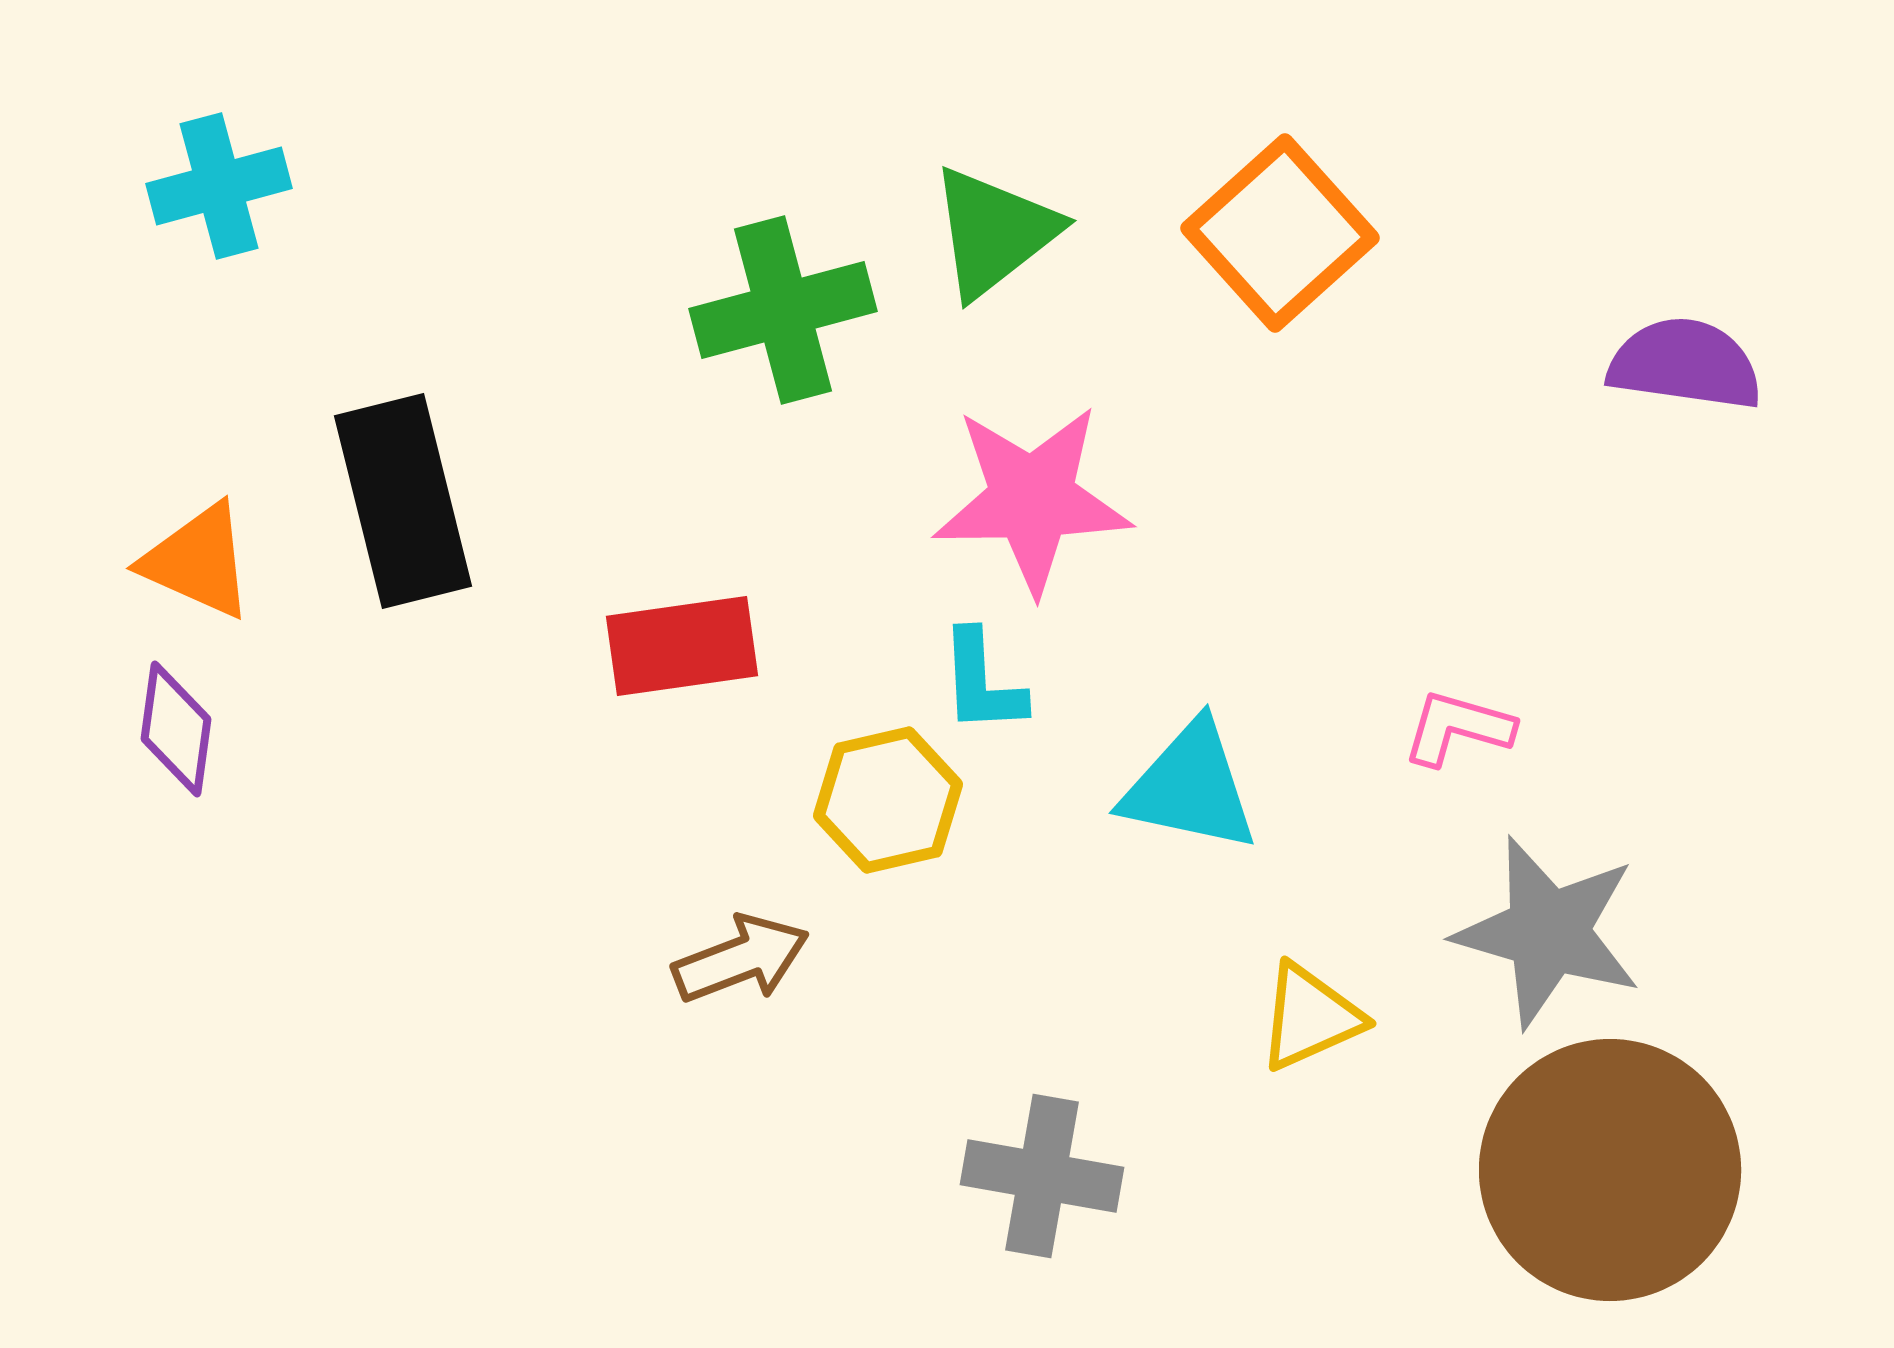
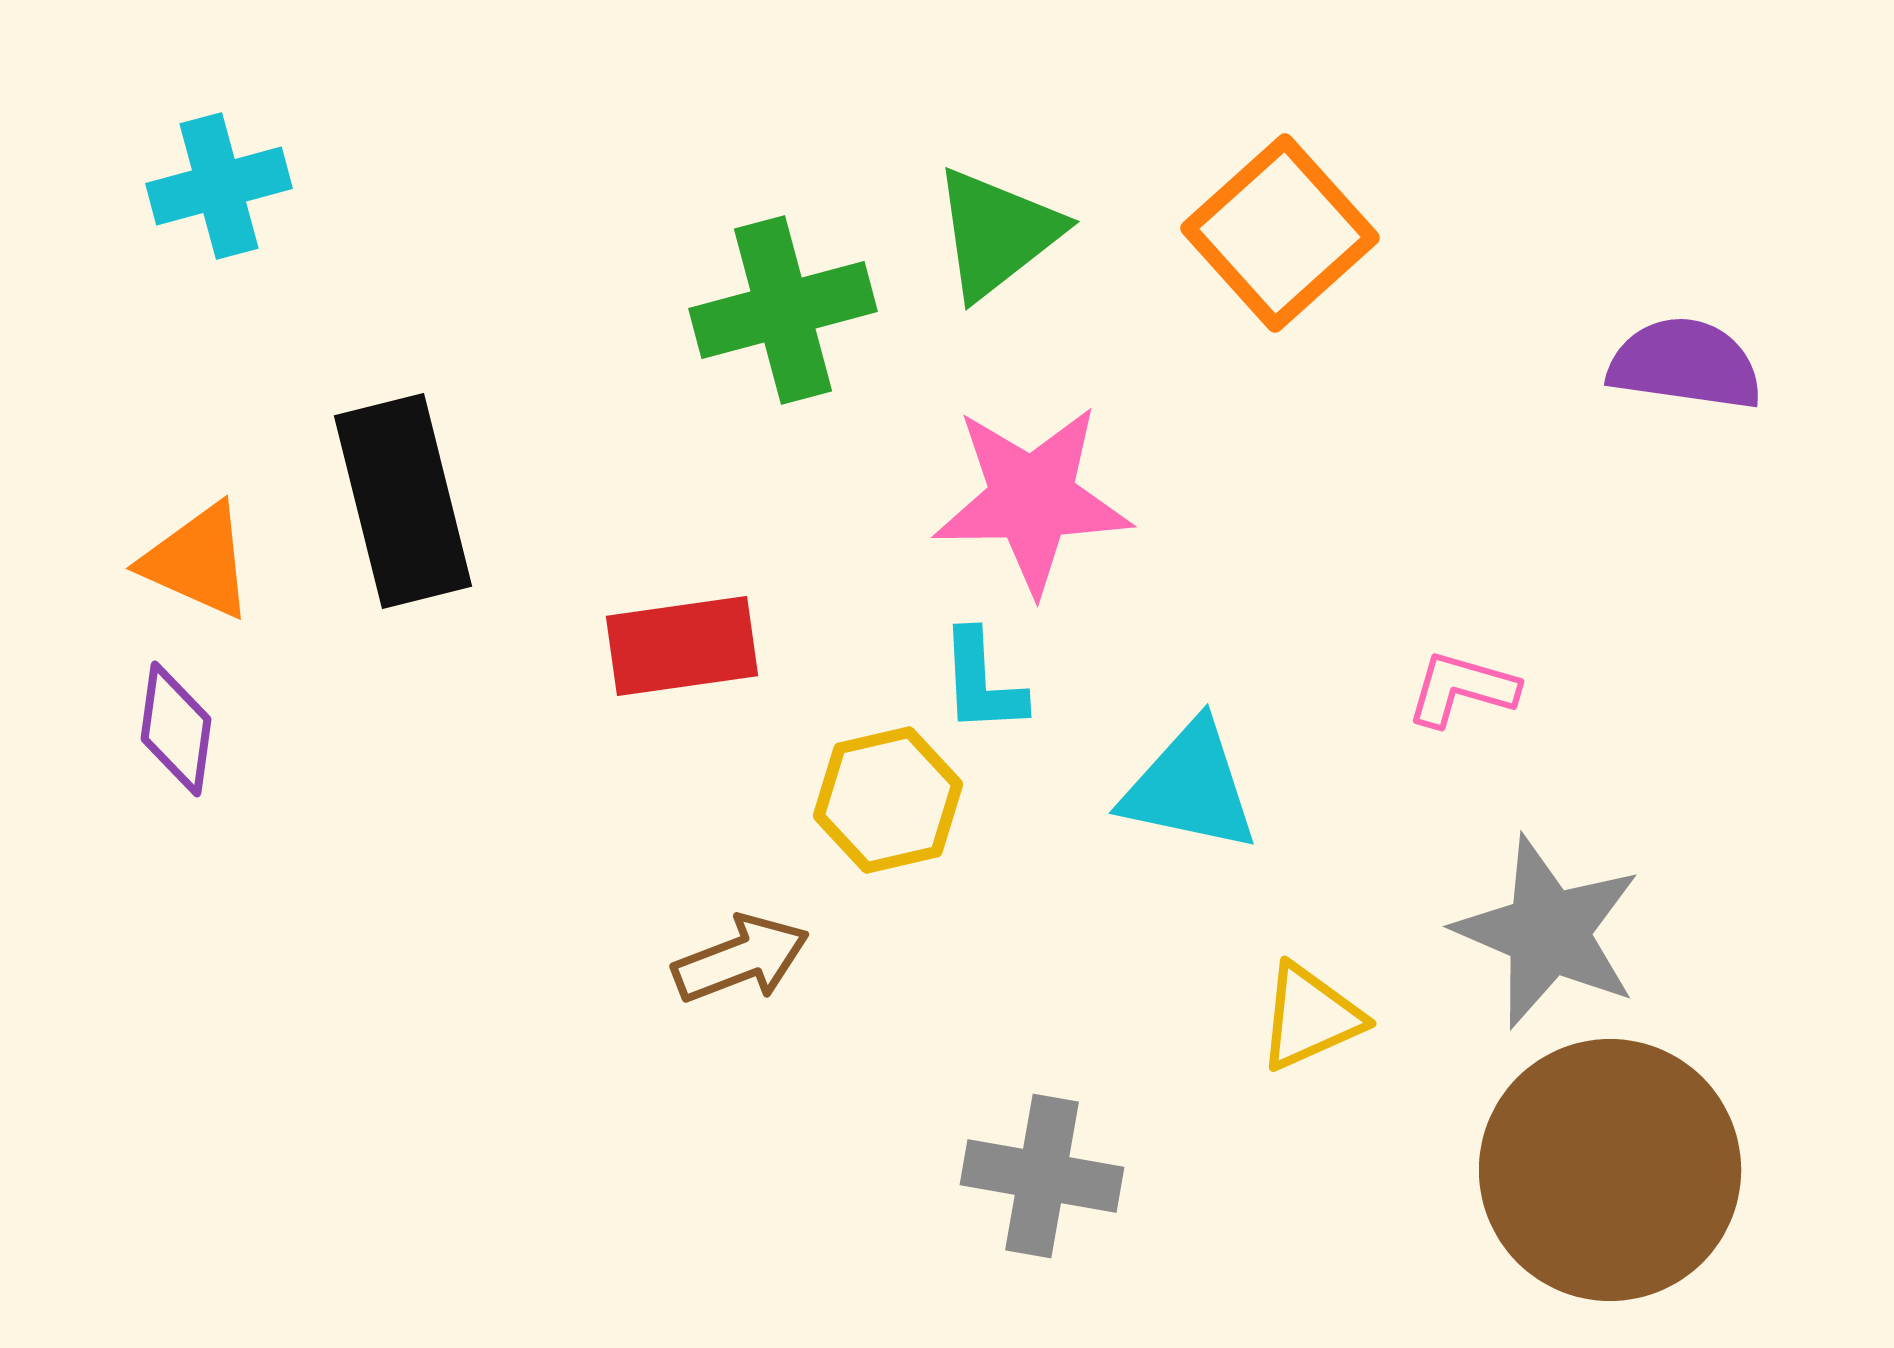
green triangle: moved 3 px right, 1 px down
pink L-shape: moved 4 px right, 39 px up
gray star: rotated 7 degrees clockwise
